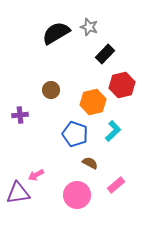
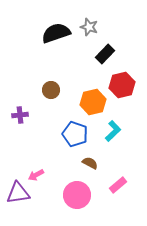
black semicircle: rotated 12 degrees clockwise
pink rectangle: moved 2 px right
